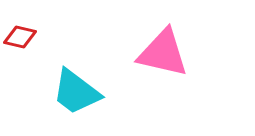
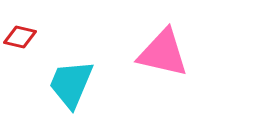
cyan trapezoid: moved 5 px left, 8 px up; rotated 76 degrees clockwise
